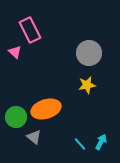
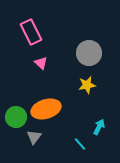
pink rectangle: moved 1 px right, 2 px down
pink triangle: moved 26 px right, 11 px down
gray triangle: rotated 28 degrees clockwise
cyan arrow: moved 2 px left, 15 px up
